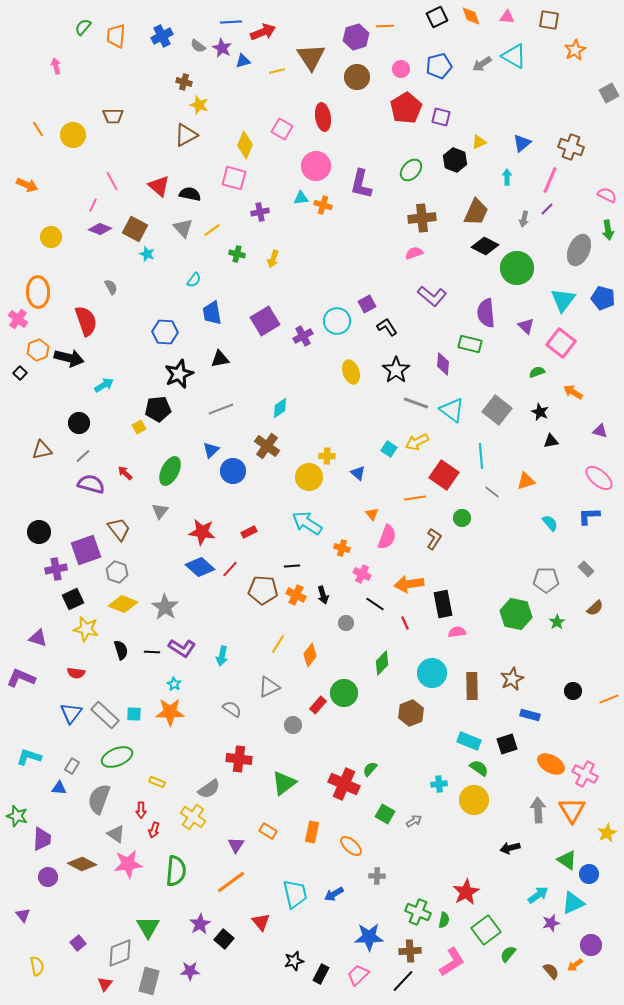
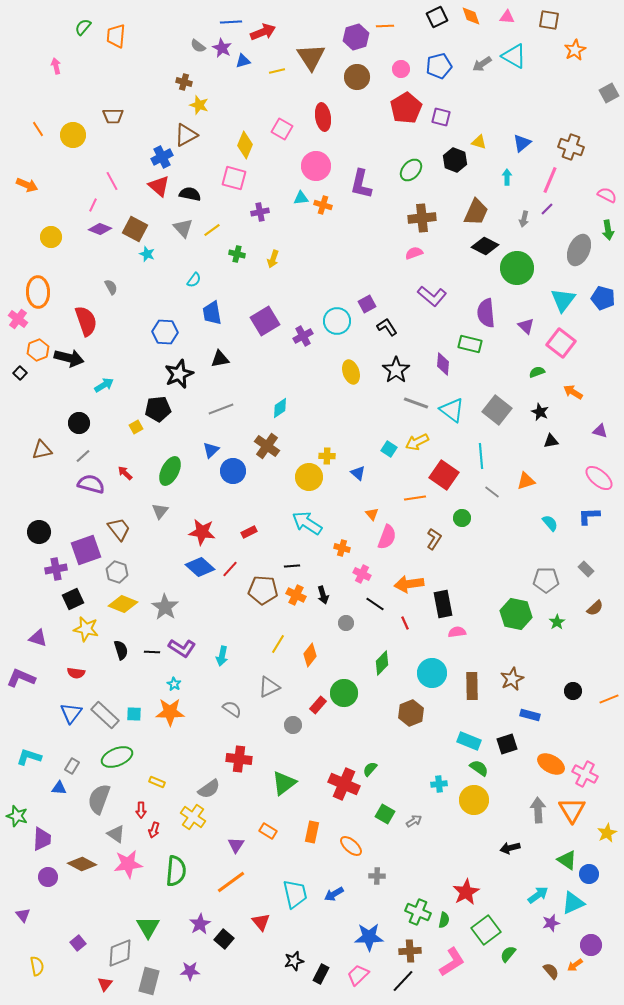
blue cross at (162, 36): moved 121 px down
yellow triangle at (479, 142): rotated 42 degrees clockwise
yellow square at (139, 427): moved 3 px left
